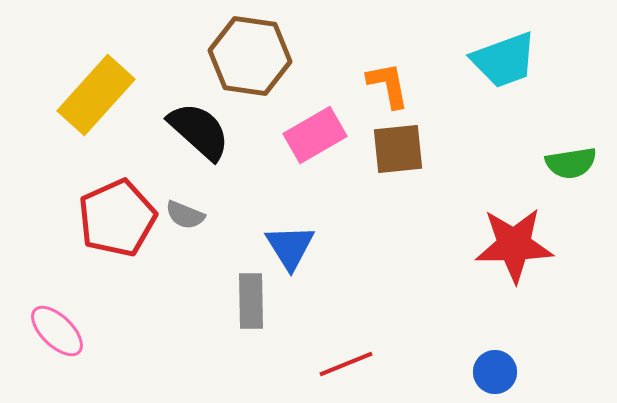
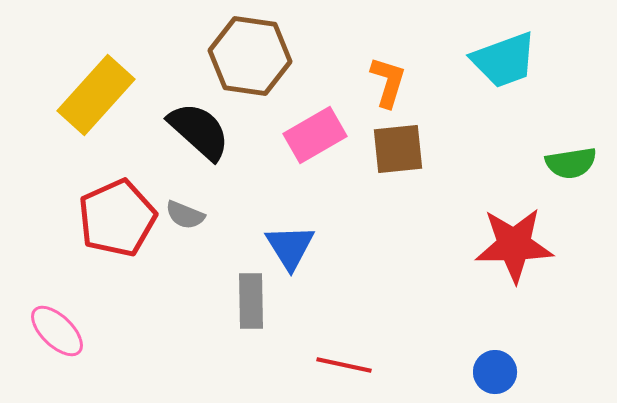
orange L-shape: moved 3 px up; rotated 28 degrees clockwise
red line: moved 2 px left, 1 px down; rotated 34 degrees clockwise
